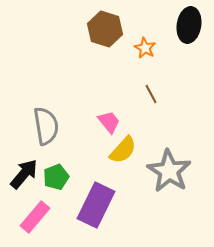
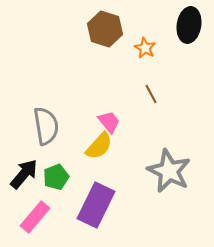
yellow semicircle: moved 24 px left, 4 px up
gray star: rotated 6 degrees counterclockwise
